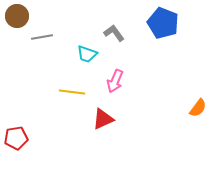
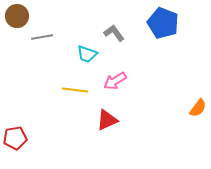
pink arrow: rotated 35 degrees clockwise
yellow line: moved 3 px right, 2 px up
red triangle: moved 4 px right, 1 px down
red pentagon: moved 1 px left
